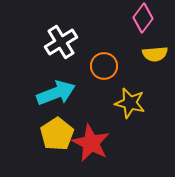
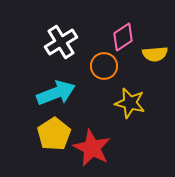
pink diamond: moved 20 px left, 19 px down; rotated 20 degrees clockwise
yellow pentagon: moved 3 px left
red star: moved 1 px right, 5 px down
